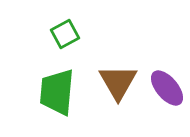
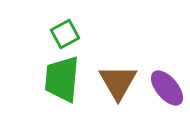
green trapezoid: moved 5 px right, 13 px up
